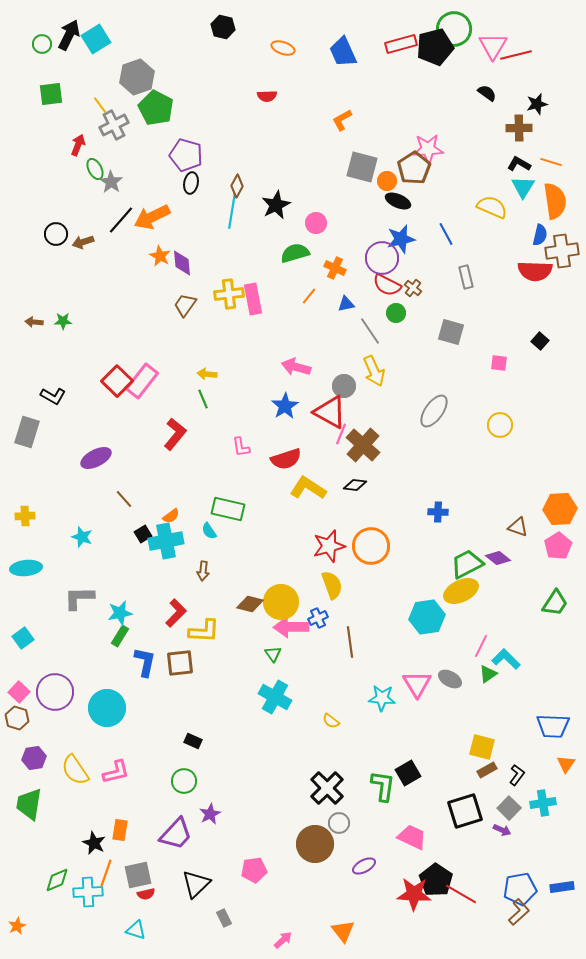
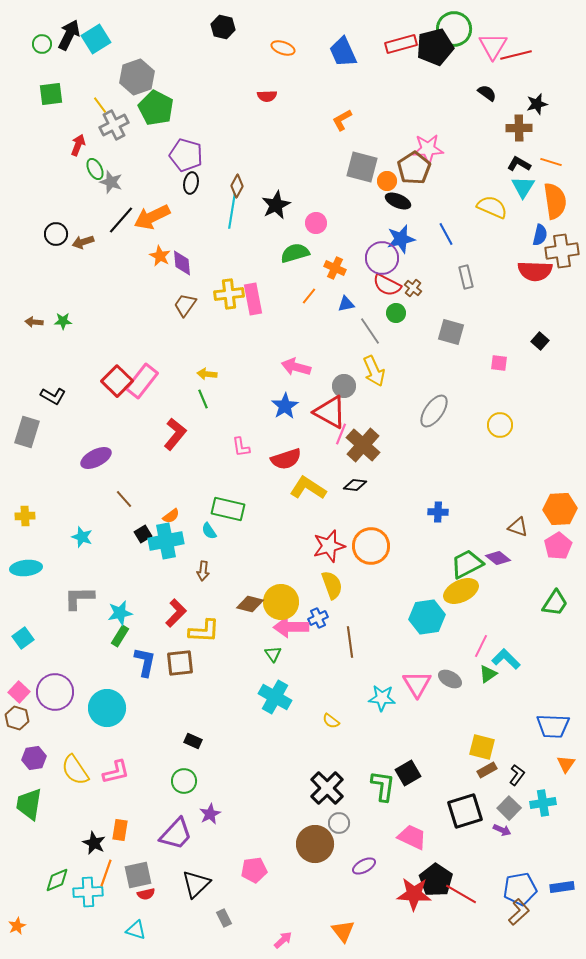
gray star at (111, 182): rotated 15 degrees counterclockwise
